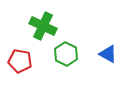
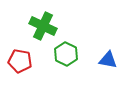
blue triangle: moved 6 px down; rotated 18 degrees counterclockwise
